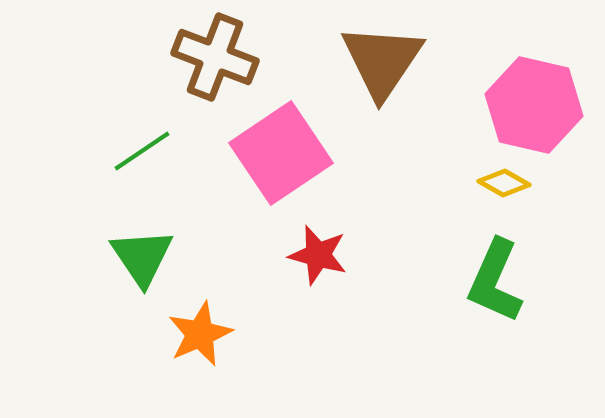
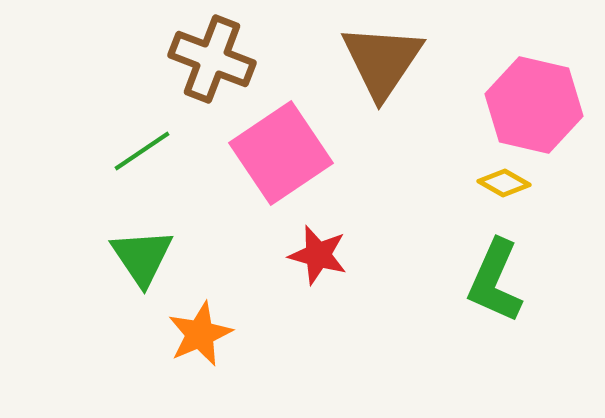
brown cross: moved 3 px left, 2 px down
